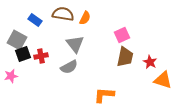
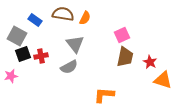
gray square: moved 4 px up
